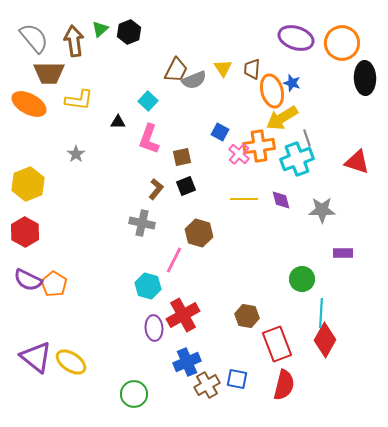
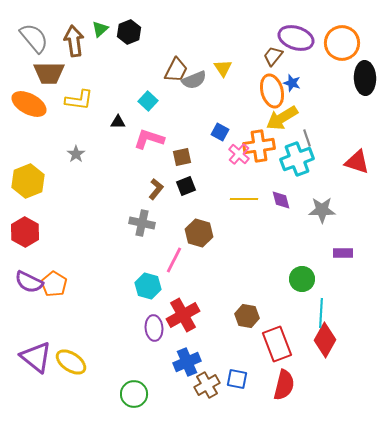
brown trapezoid at (252, 69): moved 21 px right, 13 px up; rotated 35 degrees clockwise
pink L-shape at (149, 139): rotated 88 degrees clockwise
yellow hexagon at (28, 184): moved 3 px up
purple semicircle at (28, 280): moved 1 px right, 2 px down
